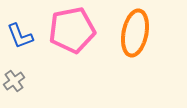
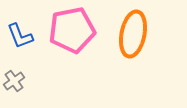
orange ellipse: moved 2 px left, 1 px down
